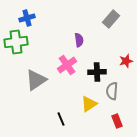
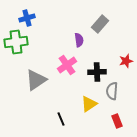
gray rectangle: moved 11 px left, 5 px down
